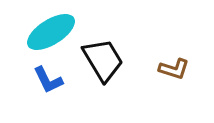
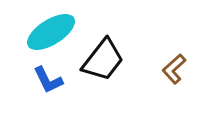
black trapezoid: rotated 69 degrees clockwise
brown L-shape: rotated 120 degrees clockwise
